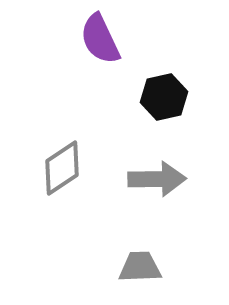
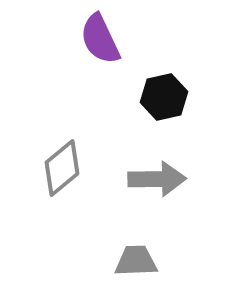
gray diamond: rotated 6 degrees counterclockwise
gray trapezoid: moved 4 px left, 6 px up
